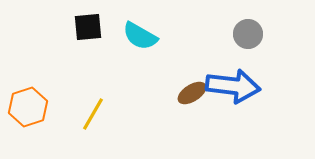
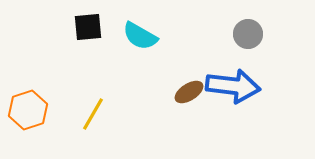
brown ellipse: moved 3 px left, 1 px up
orange hexagon: moved 3 px down
